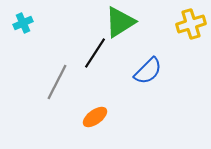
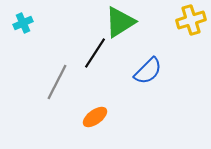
yellow cross: moved 4 px up
